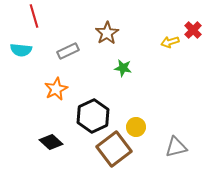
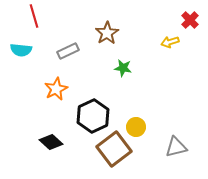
red cross: moved 3 px left, 10 px up
